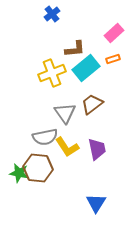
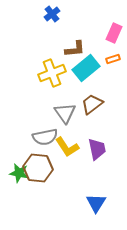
pink rectangle: rotated 24 degrees counterclockwise
